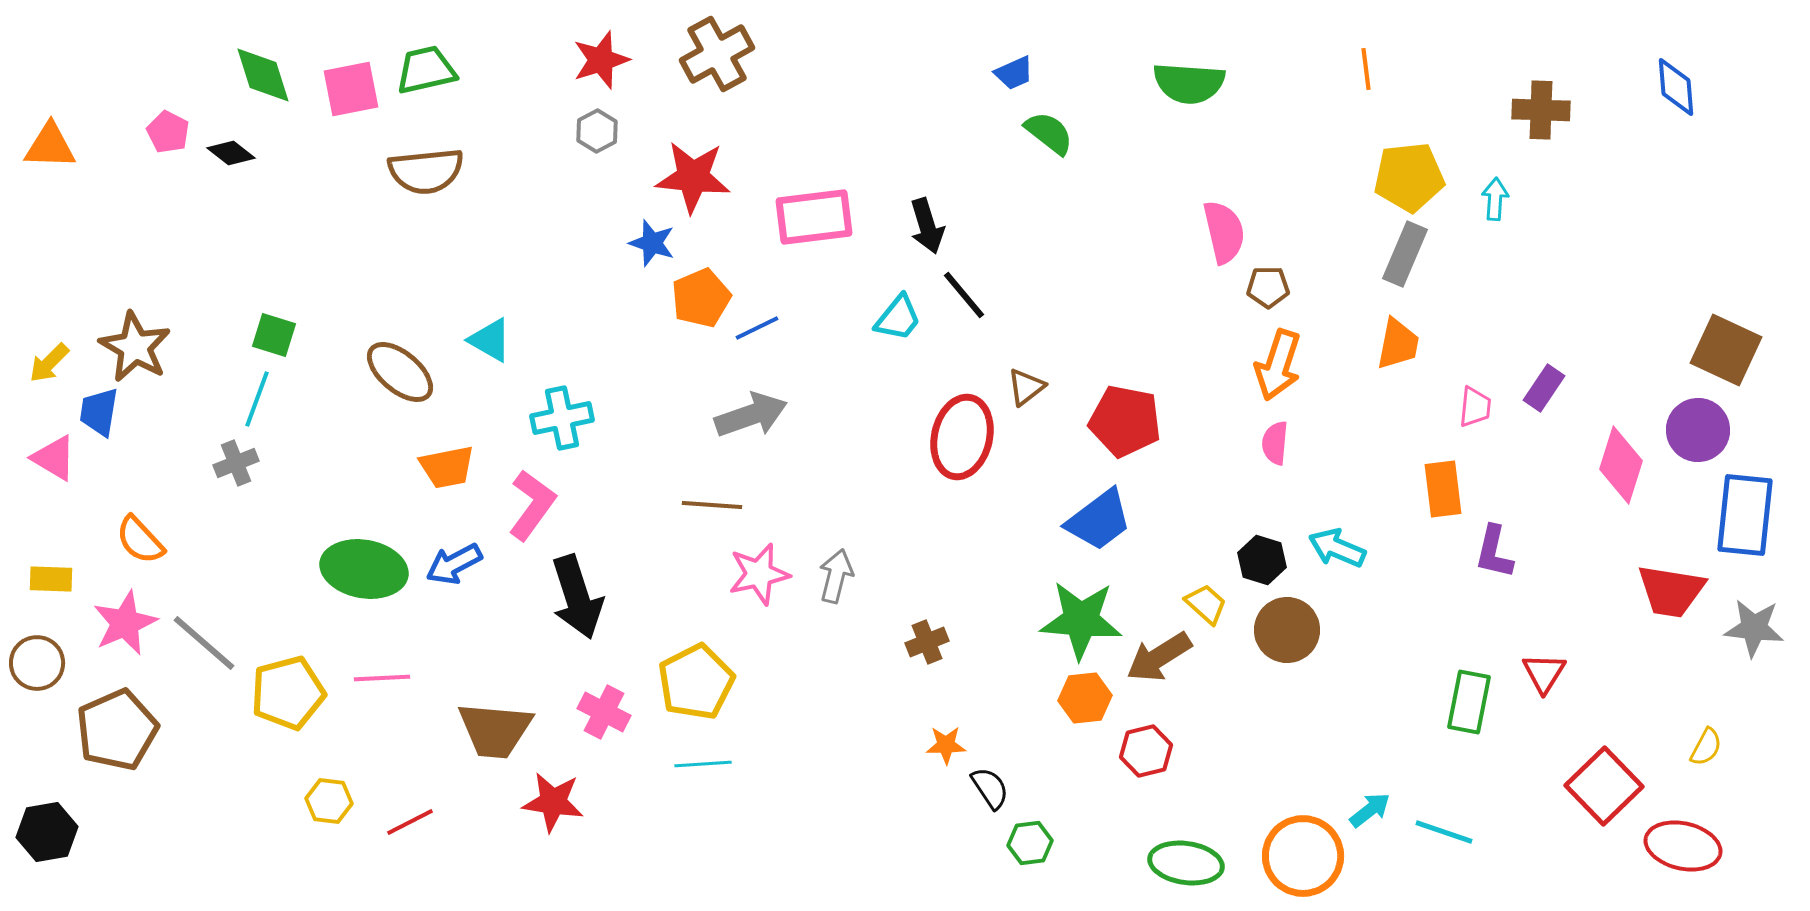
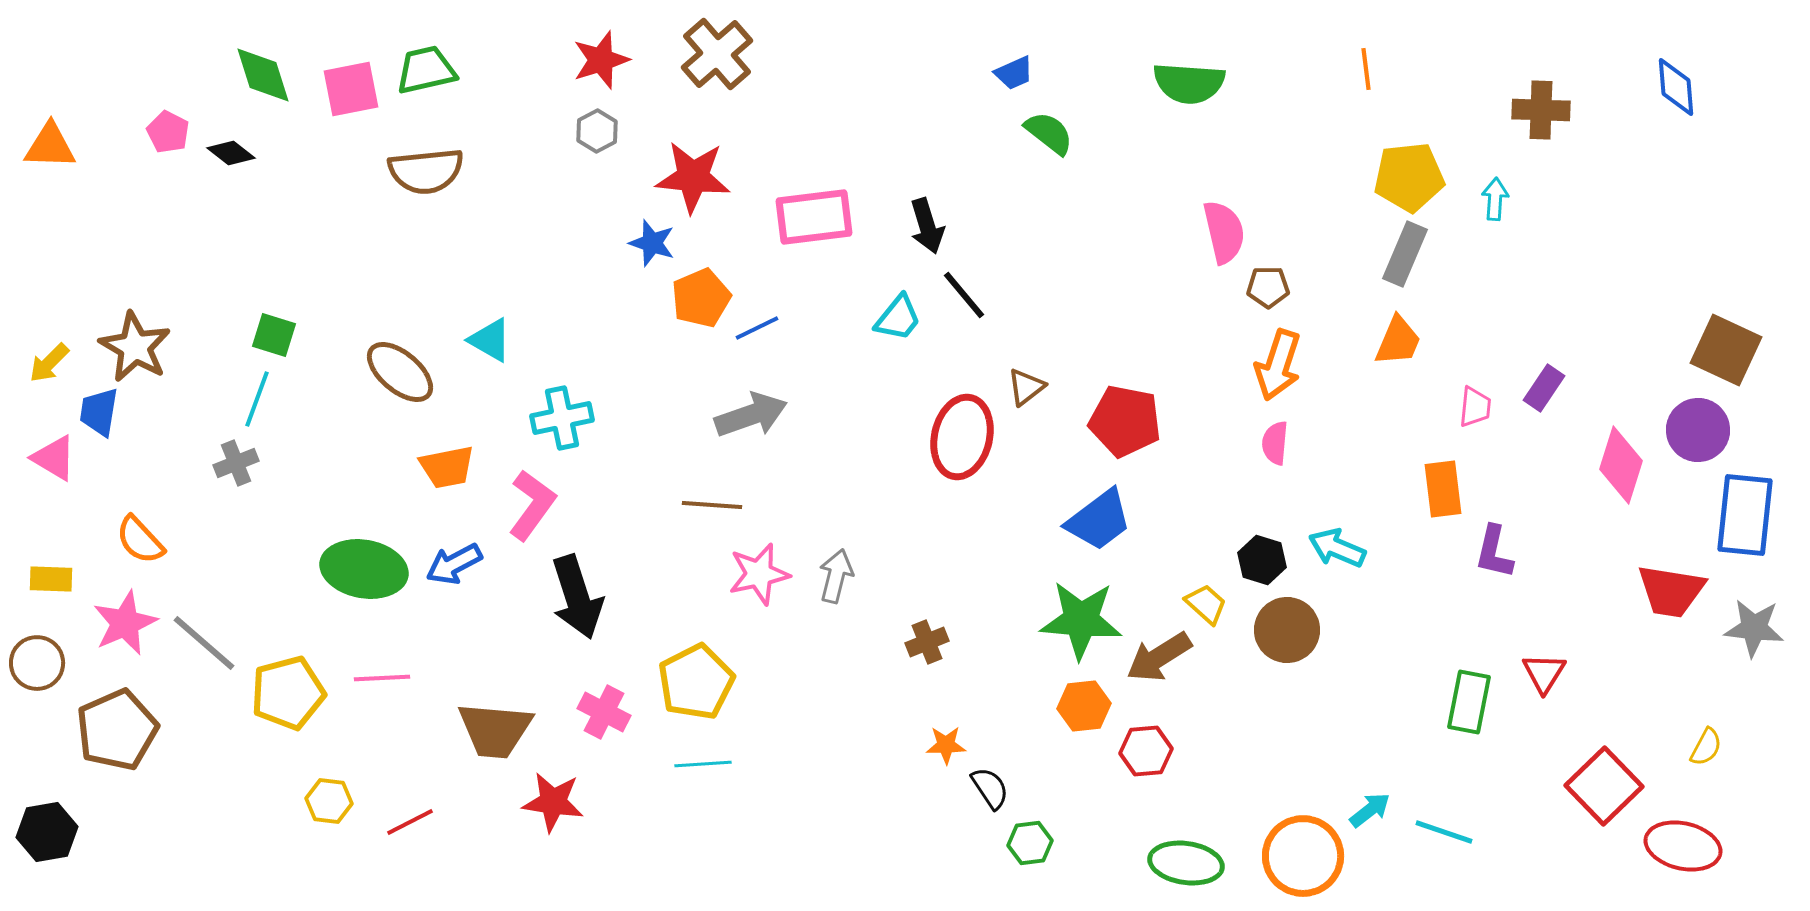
brown cross at (717, 54): rotated 12 degrees counterclockwise
orange trapezoid at (1398, 344): moved 3 px up; rotated 12 degrees clockwise
orange hexagon at (1085, 698): moved 1 px left, 8 px down
red hexagon at (1146, 751): rotated 9 degrees clockwise
